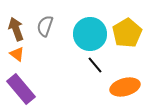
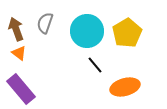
gray semicircle: moved 3 px up
cyan circle: moved 3 px left, 3 px up
orange triangle: moved 2 px right, 1 px up
